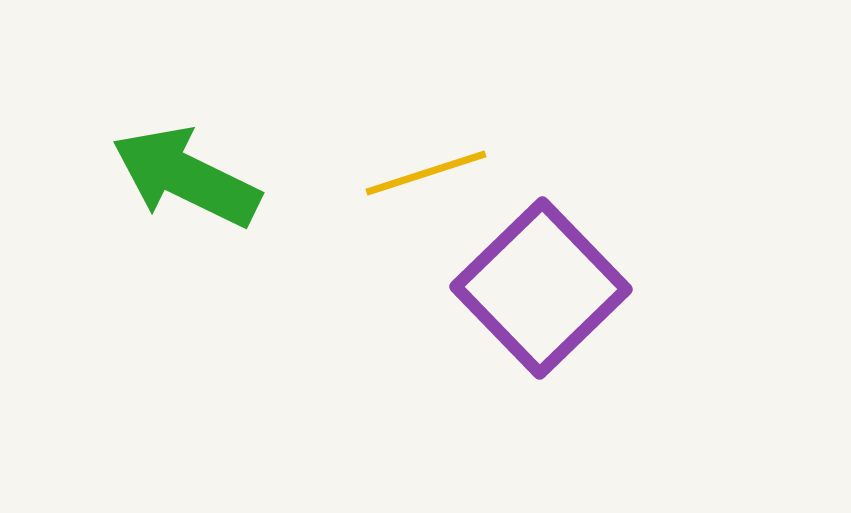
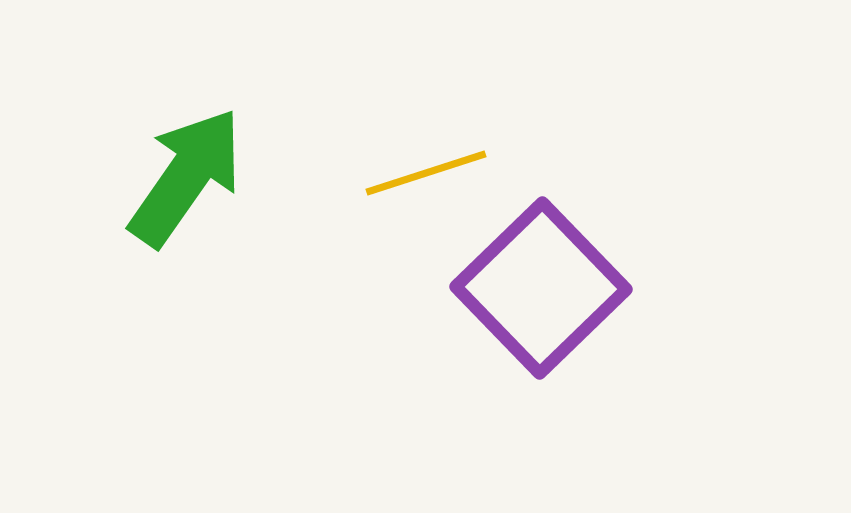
green arrow: rotated 99 degrees clockwise
